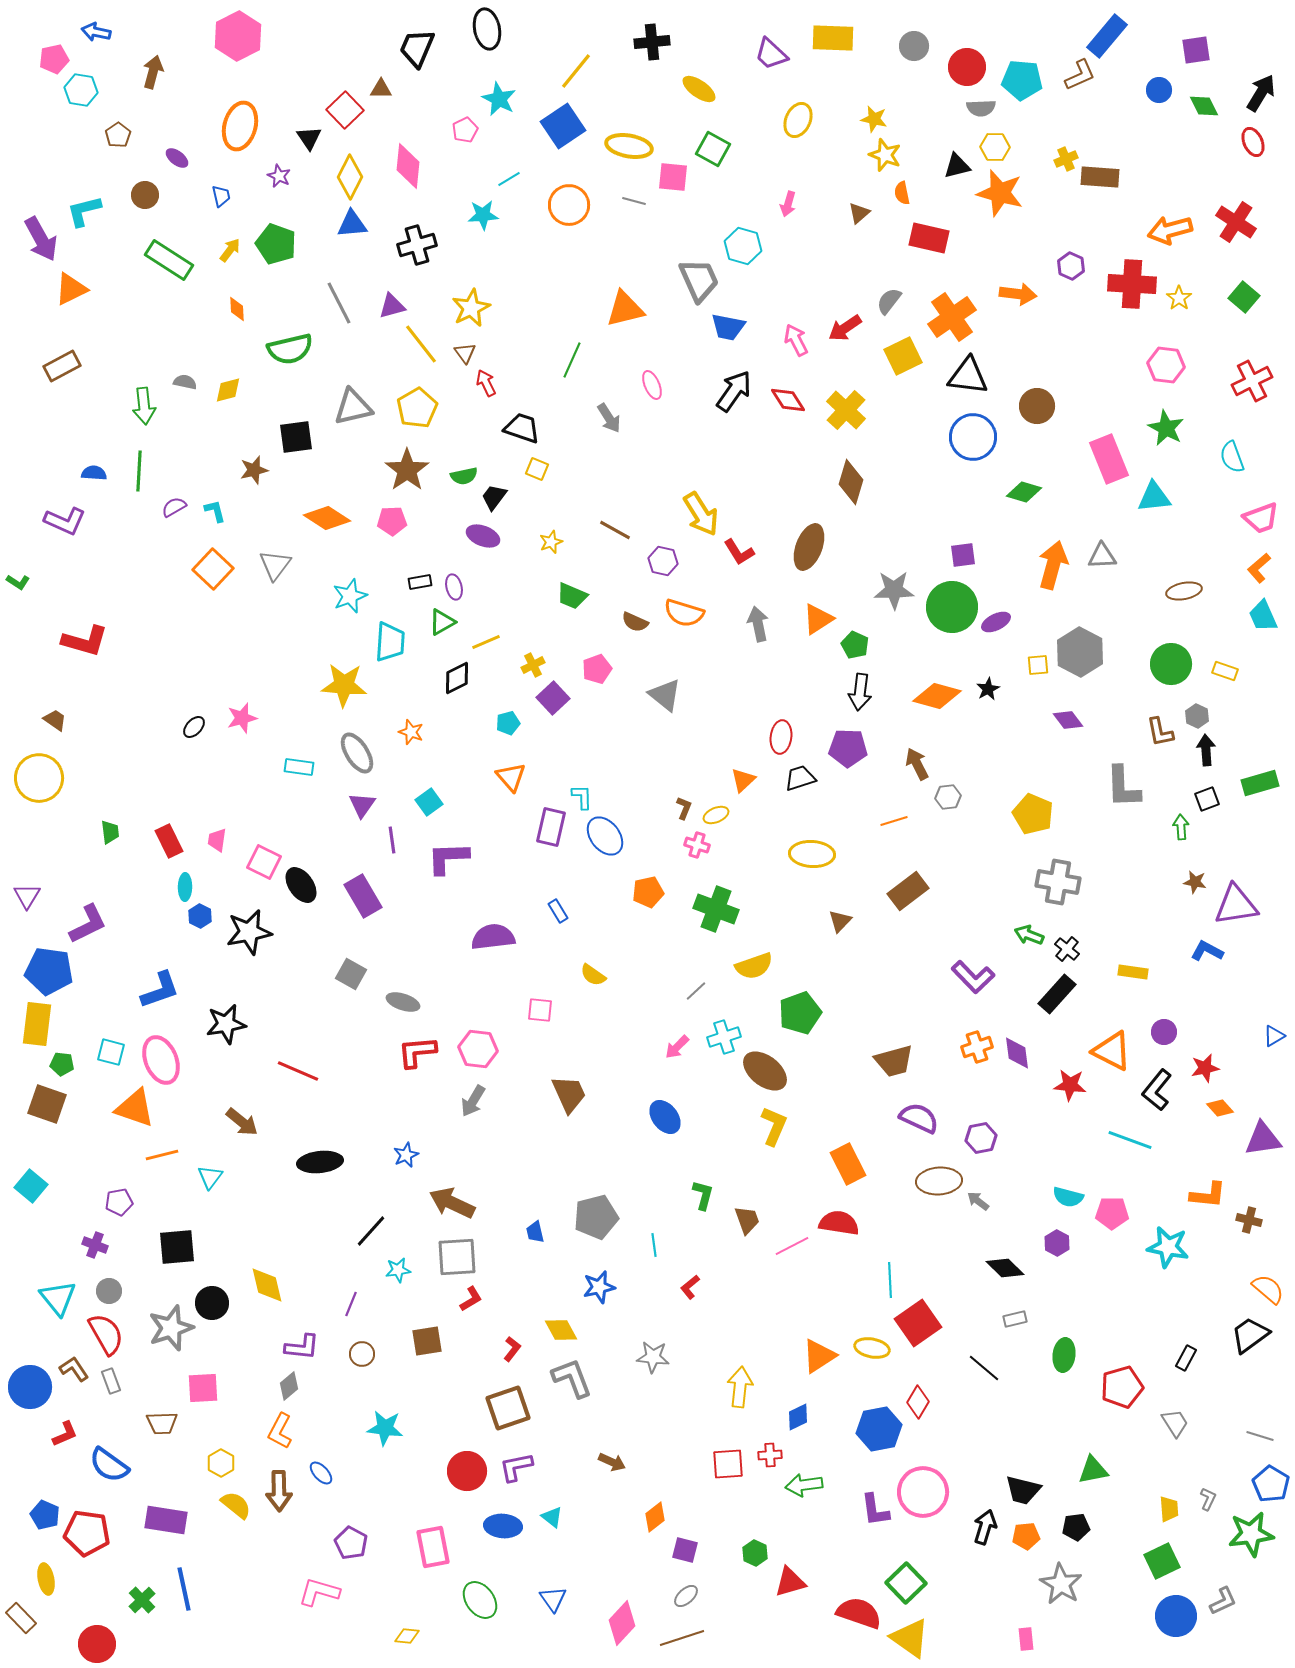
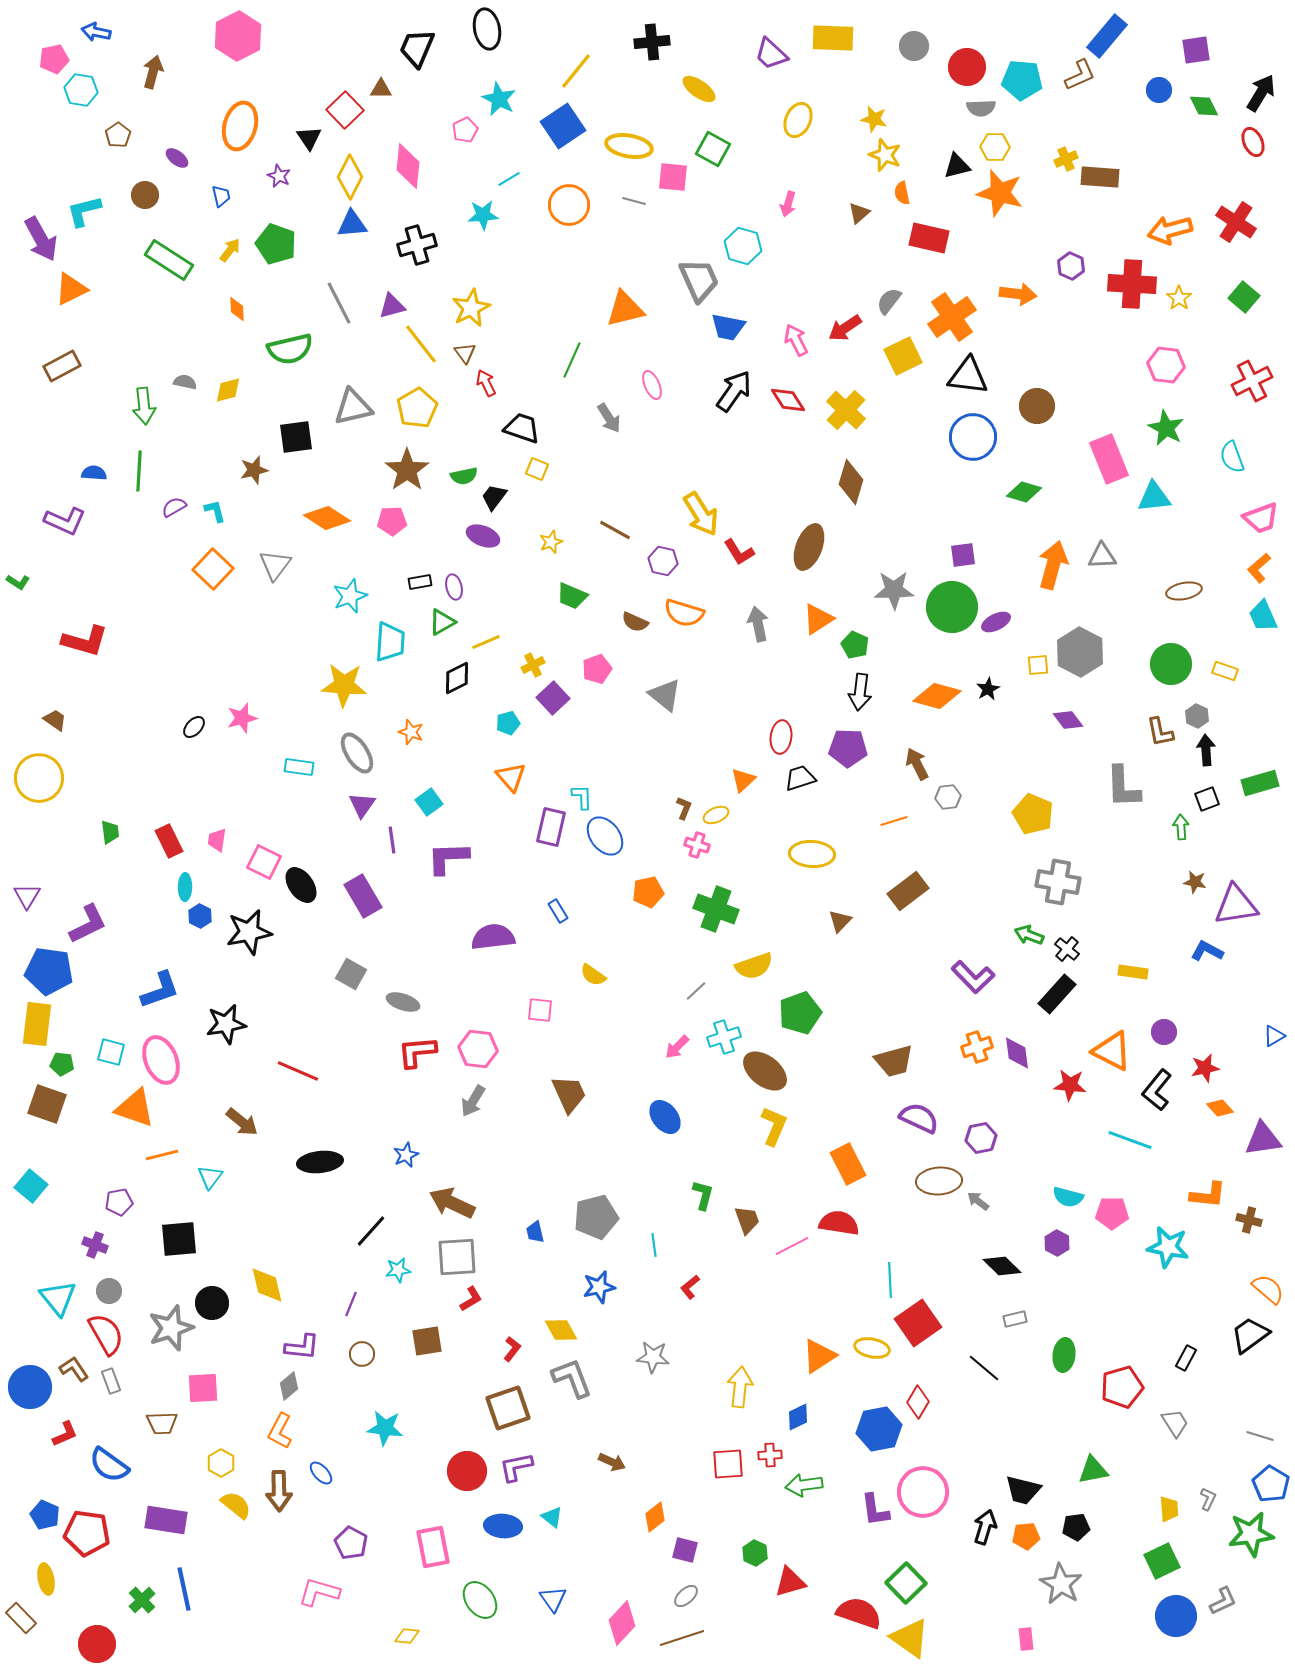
black square at (177, 1247): moved 2 px right, 8 px up
black diamond at (1005, 1268): moved 3 px left, 2 px up
